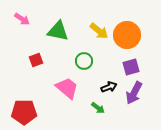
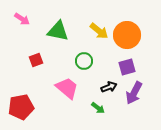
purple square: moved 4 px left
red pentagon: moved 3 px left, 5 px up; rotated 10 degrees counterclockwise
